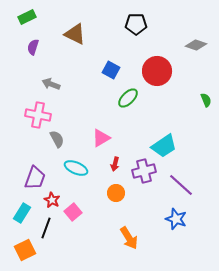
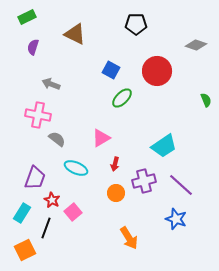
green ellipse: moved 6 px left
gray semicircle: rotated 24 degrees counterclockwise
purple cross: moved 10 px down
